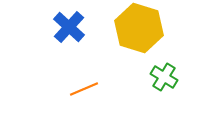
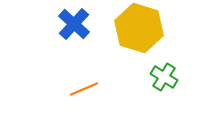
blue cross: moved 5 px right, 3 px up
